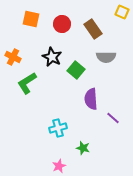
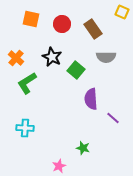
orange cross: moved 3 px right, 1 px down; rotated 14 degrees clockwise
cyan cross: moved 33 px left; rotated 18 degrees clockwise
